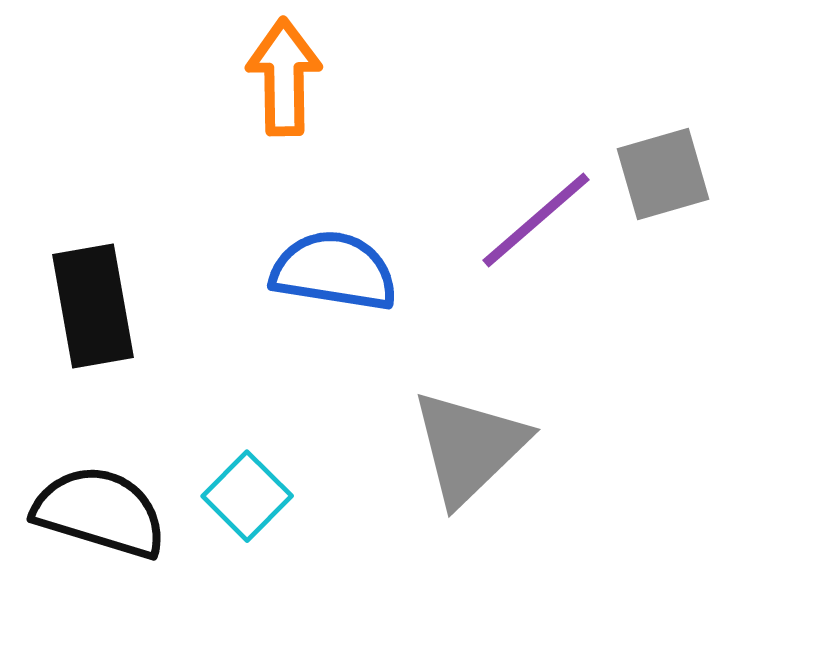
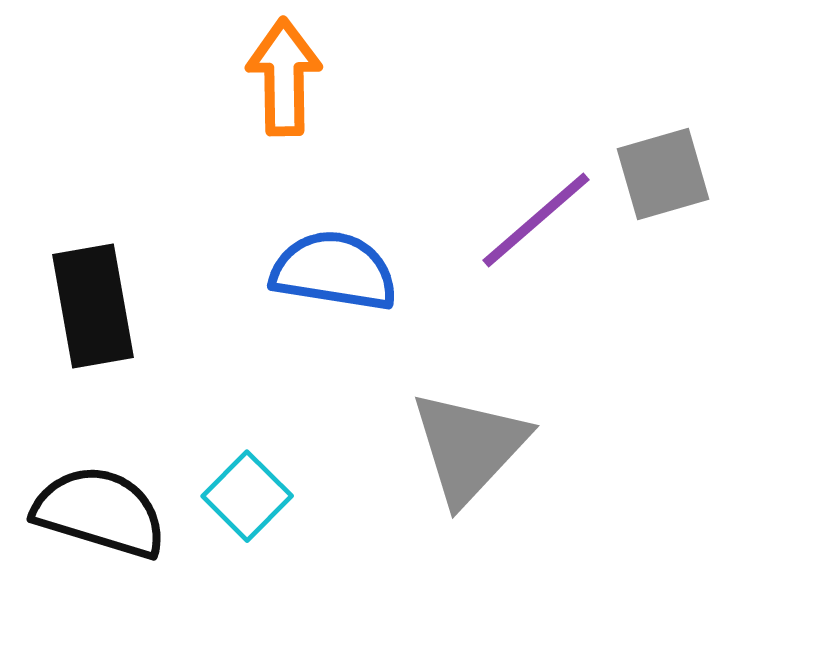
gray triangle: rotated 3 degrees counterclockwise
